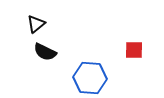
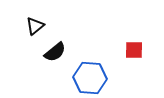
black triangle: moved 1 px left, 2 px down
black semicircle: moved 10 px right; rotated 65 degrees counterclockwise
